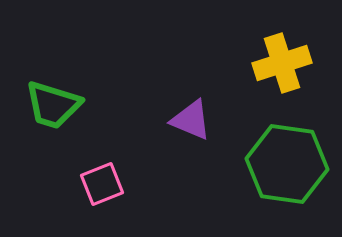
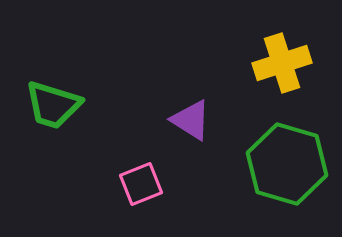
purple triangle: rotated 9 degrees clockwise
green hexagon: rotated 8 degrees clockwise
pink square: moved 39 px right
